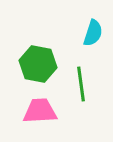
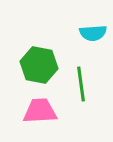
cyan semicircle: rotated 68 degrees clockwise
green hexagon: moved 1 px right, 1 px down
